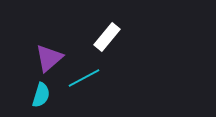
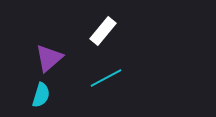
white rectangle: moved 4 px left, 6 px up
cyan line: moved 22 px right
